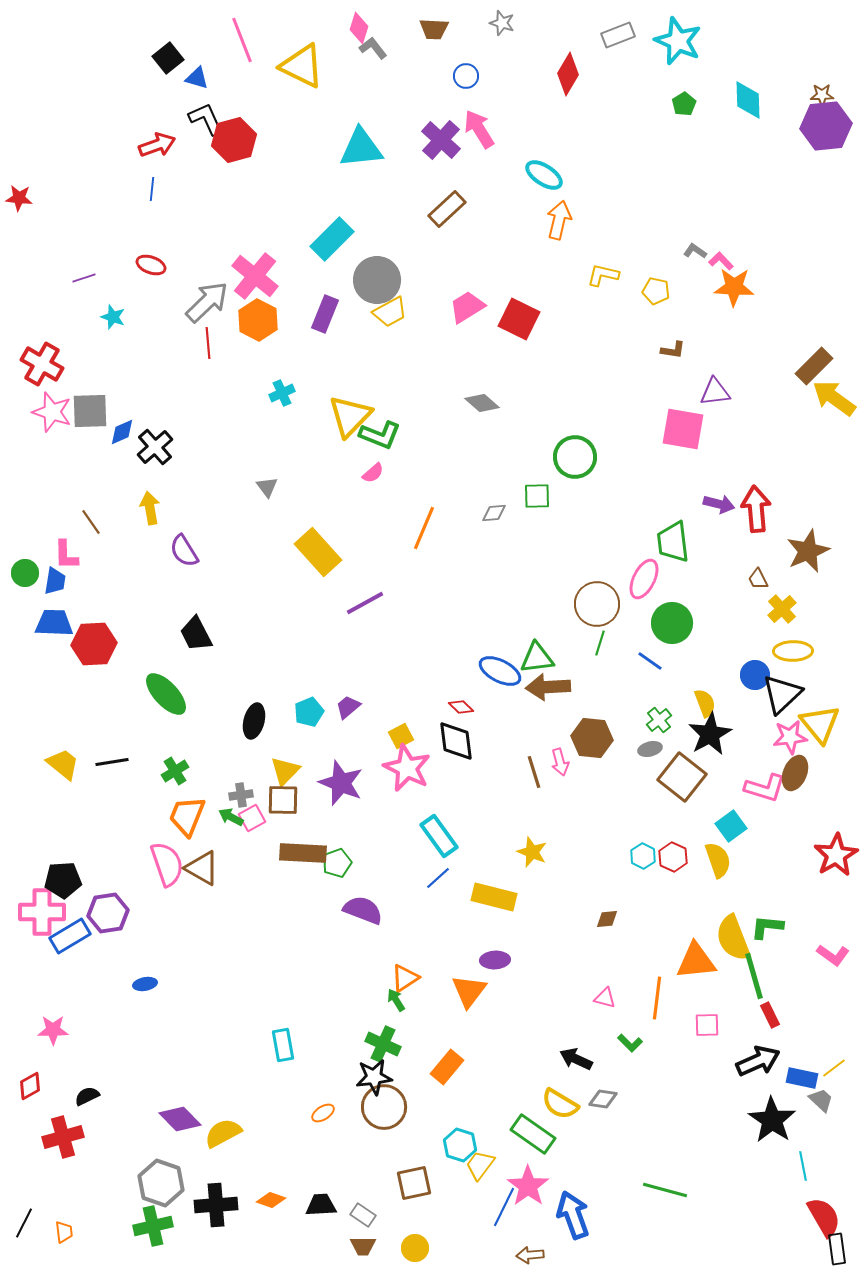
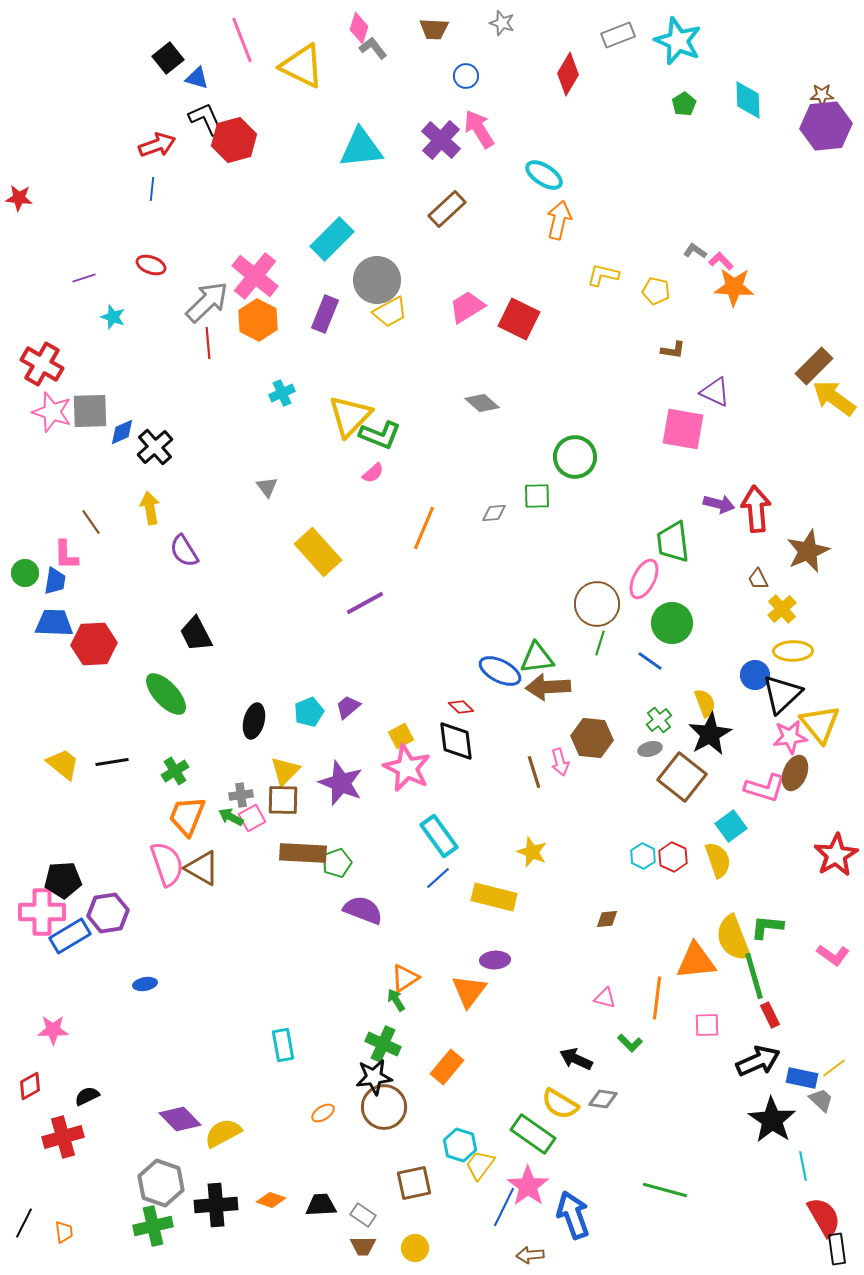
purple triangle at (715, 392): rotated 32 degrees clockwise
